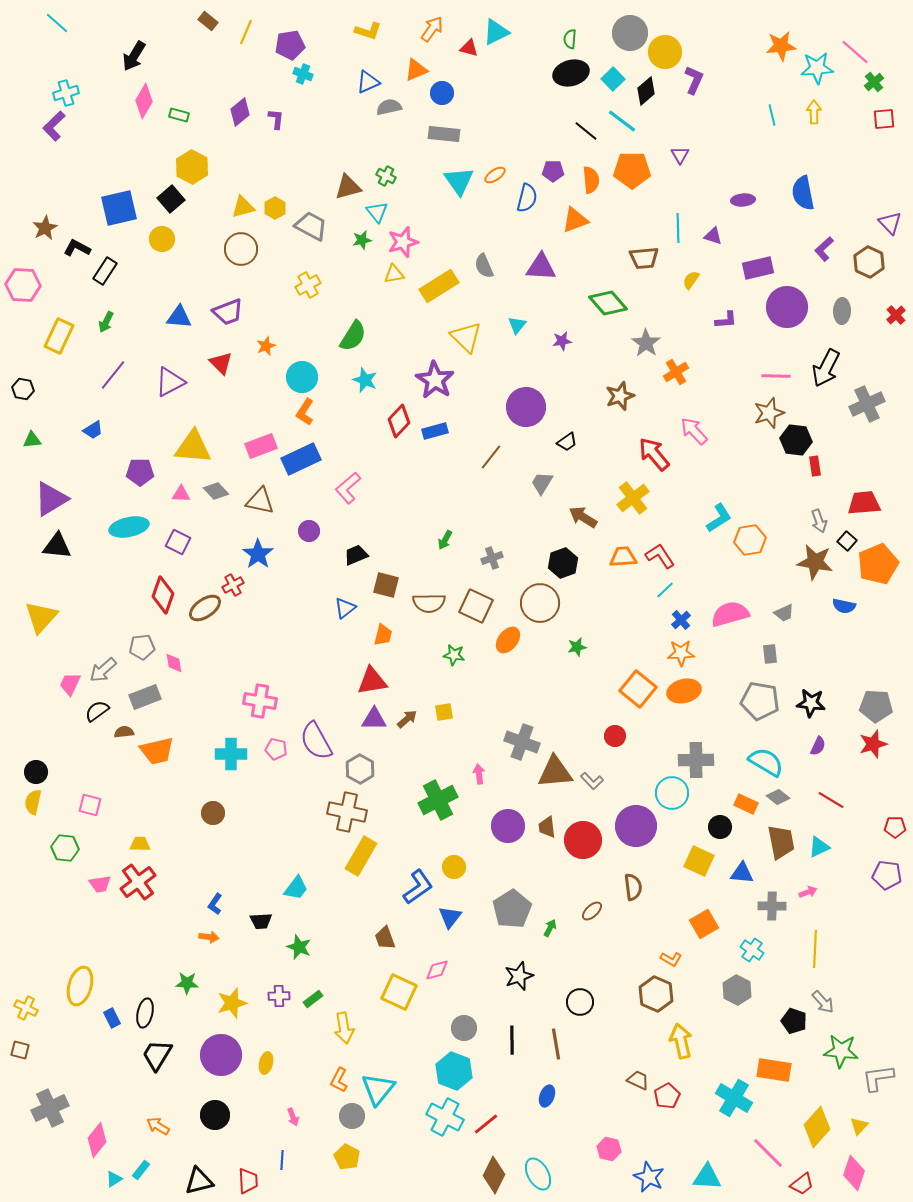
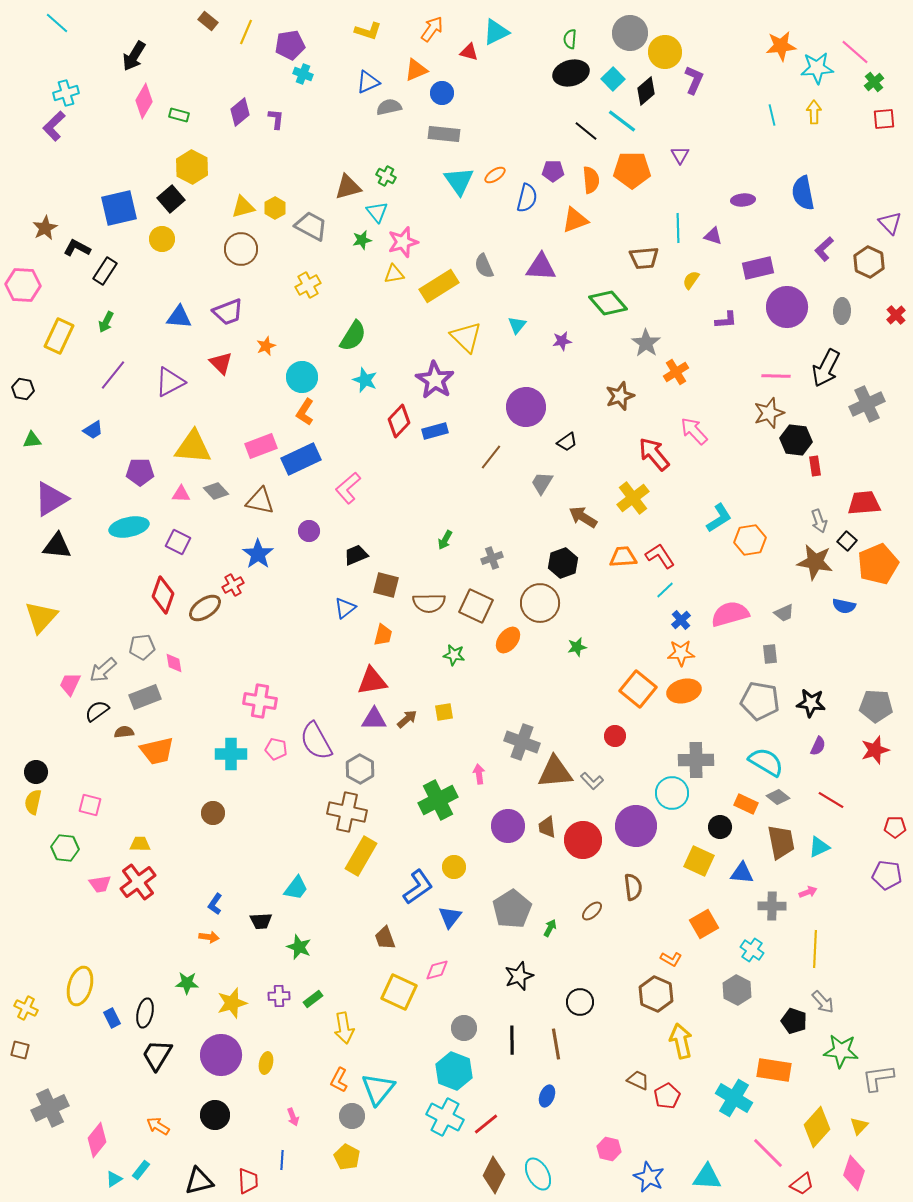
red triangle at (469, 48): moved 4 px down
red star at (873, 744): moved 2 px right, 6 px down
